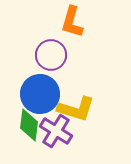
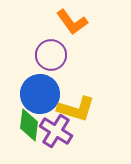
orange L-shape: rotated 52 degrees counterclockwise
